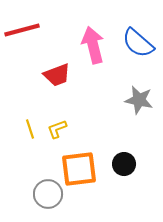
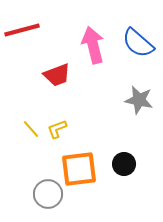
yellow line: moved 1 px right; rotated 24 degrees counterclockwise
